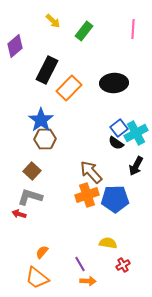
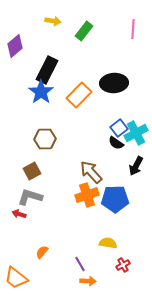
yellow arrow: rotated 35 degrees counterclockwise
orange rectangle: moved 10 px right, 7 px down
blue star: moved 28 px up
brown square: rotated 18 degrees clockwise
orange trapezoid: moved 21 px left
